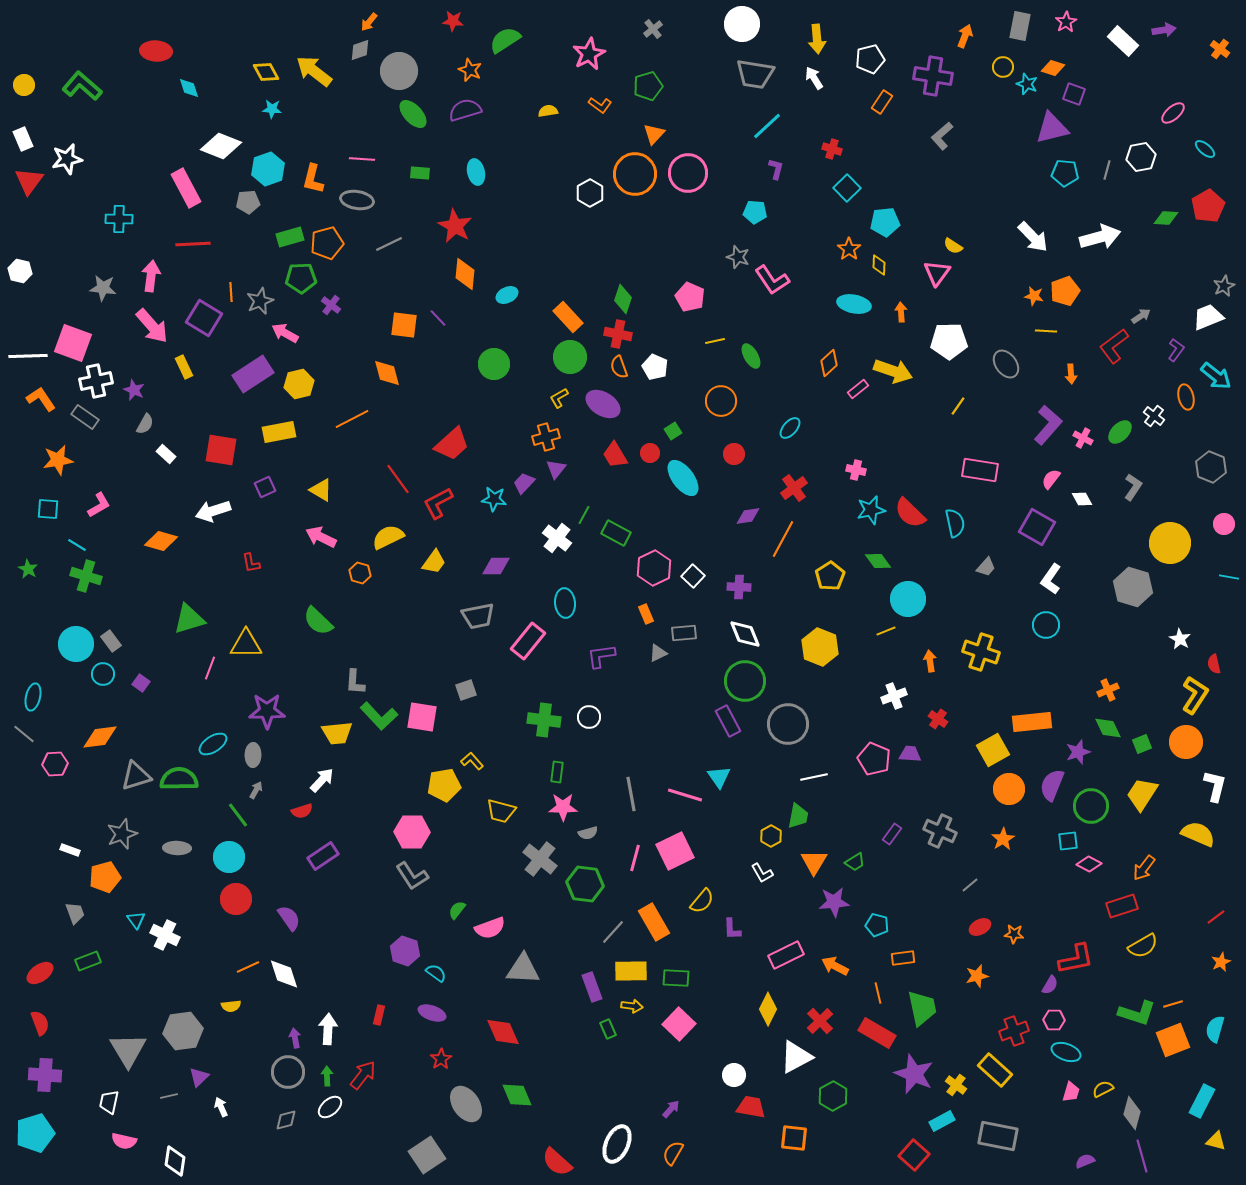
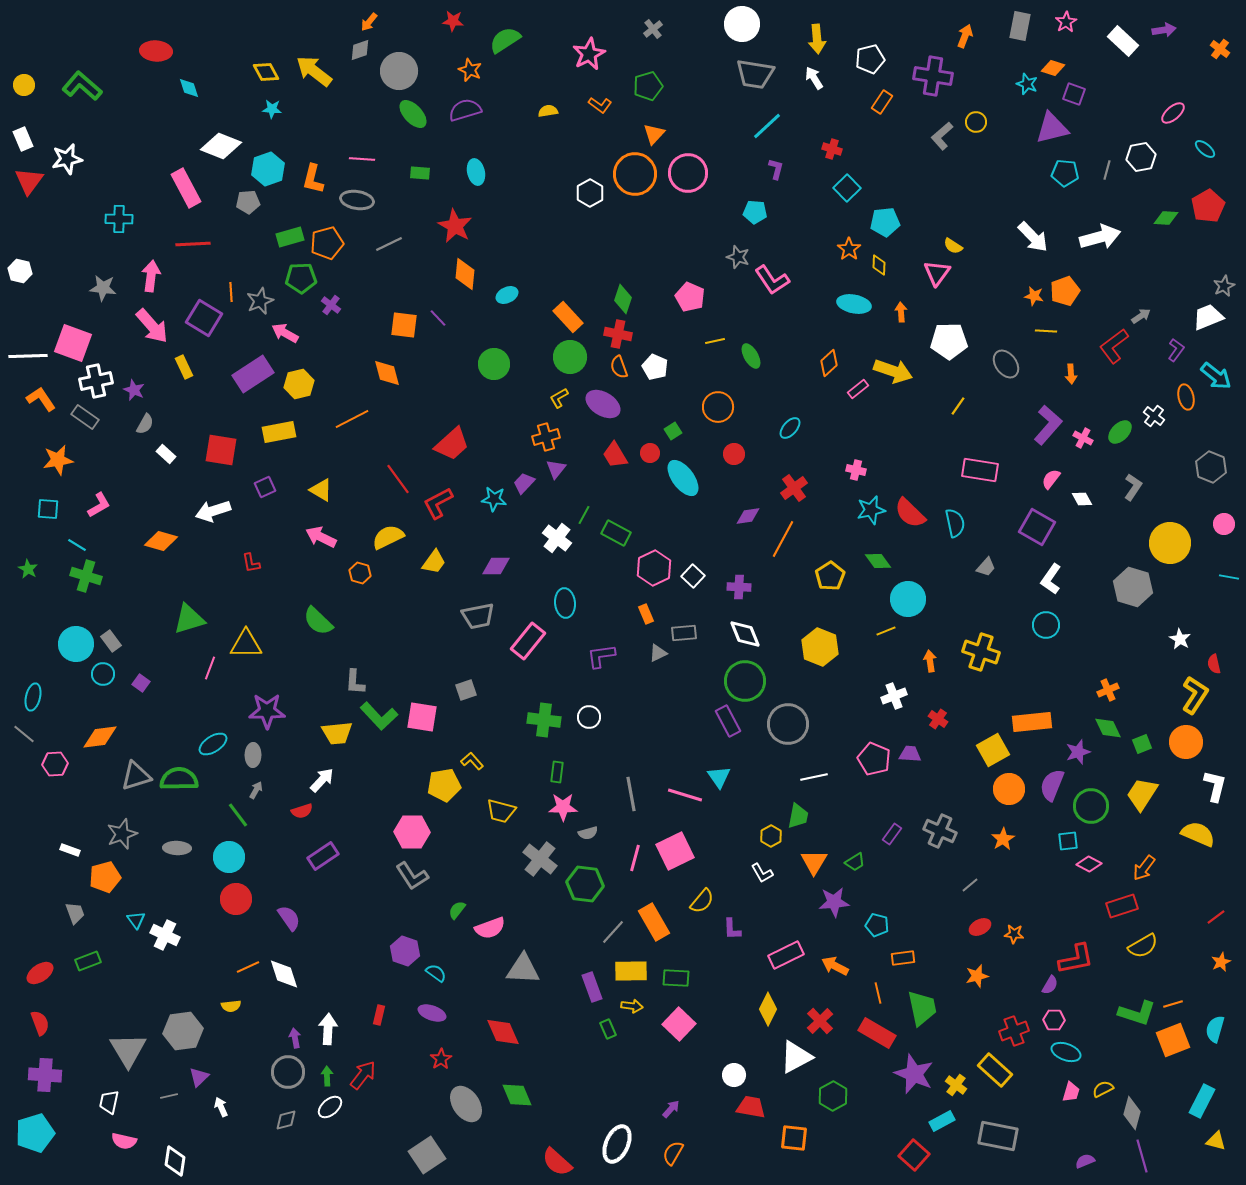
yellow circle at (1003, 67): moved 27 px left, 55 px down
orange circle at (721, 401): moved 3 px left, 6 px down
